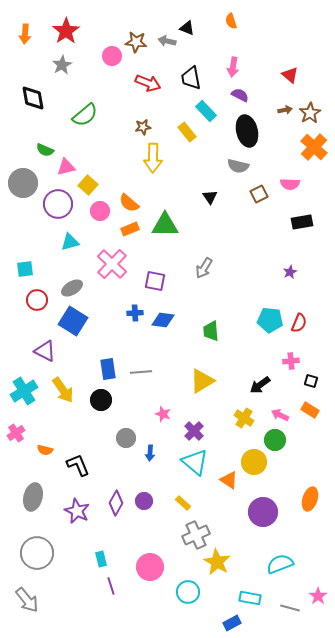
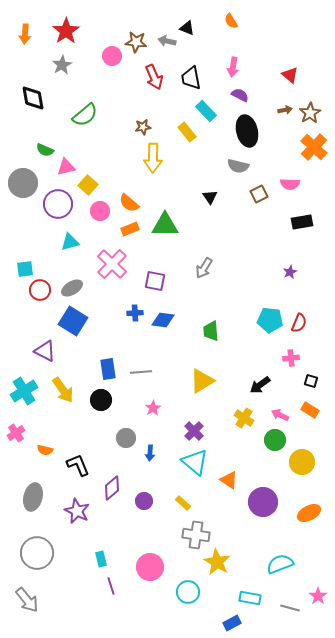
orange semicircle at (231, 21): rotated 14 degrees counterclockwise
red arrow at (148, 83): moved 6 px right, 6 px up; rotated 45 degrees clockwise
red circle at (37, 300): moved 3 px right, 10 px up
pink cross at (291, 361): moved 3 px up
pink star at (163, 414): moved 10 px left, 6 px up; rotated 21 degrees clockwise
yellow circle at (254, 462): moved 48 px right
orange ellipse at (310, 499): moved 1 px left, 14 px down; rotated 45 degrees clockwise
purple diamond at (116, 503): moved 4 px left, 15 px up; rotated 20 degrees clockwise
purple circle at (263, 512): moved 10 px up
gray cross at (196, 535): rotated 32 degrees clockwise
